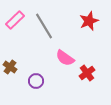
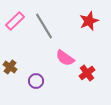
pink rectangle: moved 1 px down
